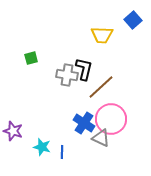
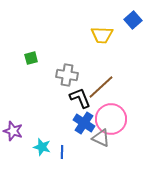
black L-shape: moved 4 px left, 29 px down; rotated 35 degrees counterclockwise
